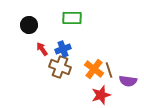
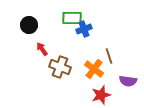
blue cross: moved 21 px right, 20 px up
brown line: moved 14 px up
